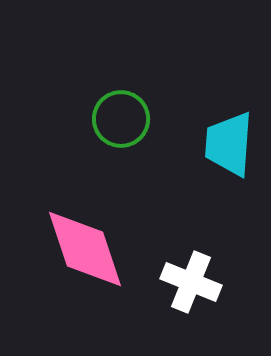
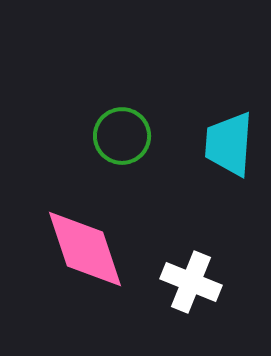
green circle: moved 1 px right, 17 px down
